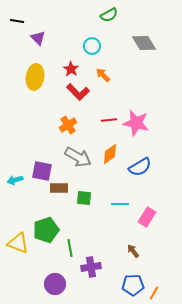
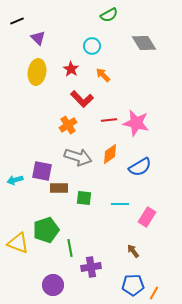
black line: rotated 32 degrees counterclockwise
yellow ellipse: moved 2 px right, 5 px up
red L-shape: moved 4 px right, 7 px down
gray arrow: rotated 12 degrees counterclockwise
purple circle: moved 2 px left, 1 px down
